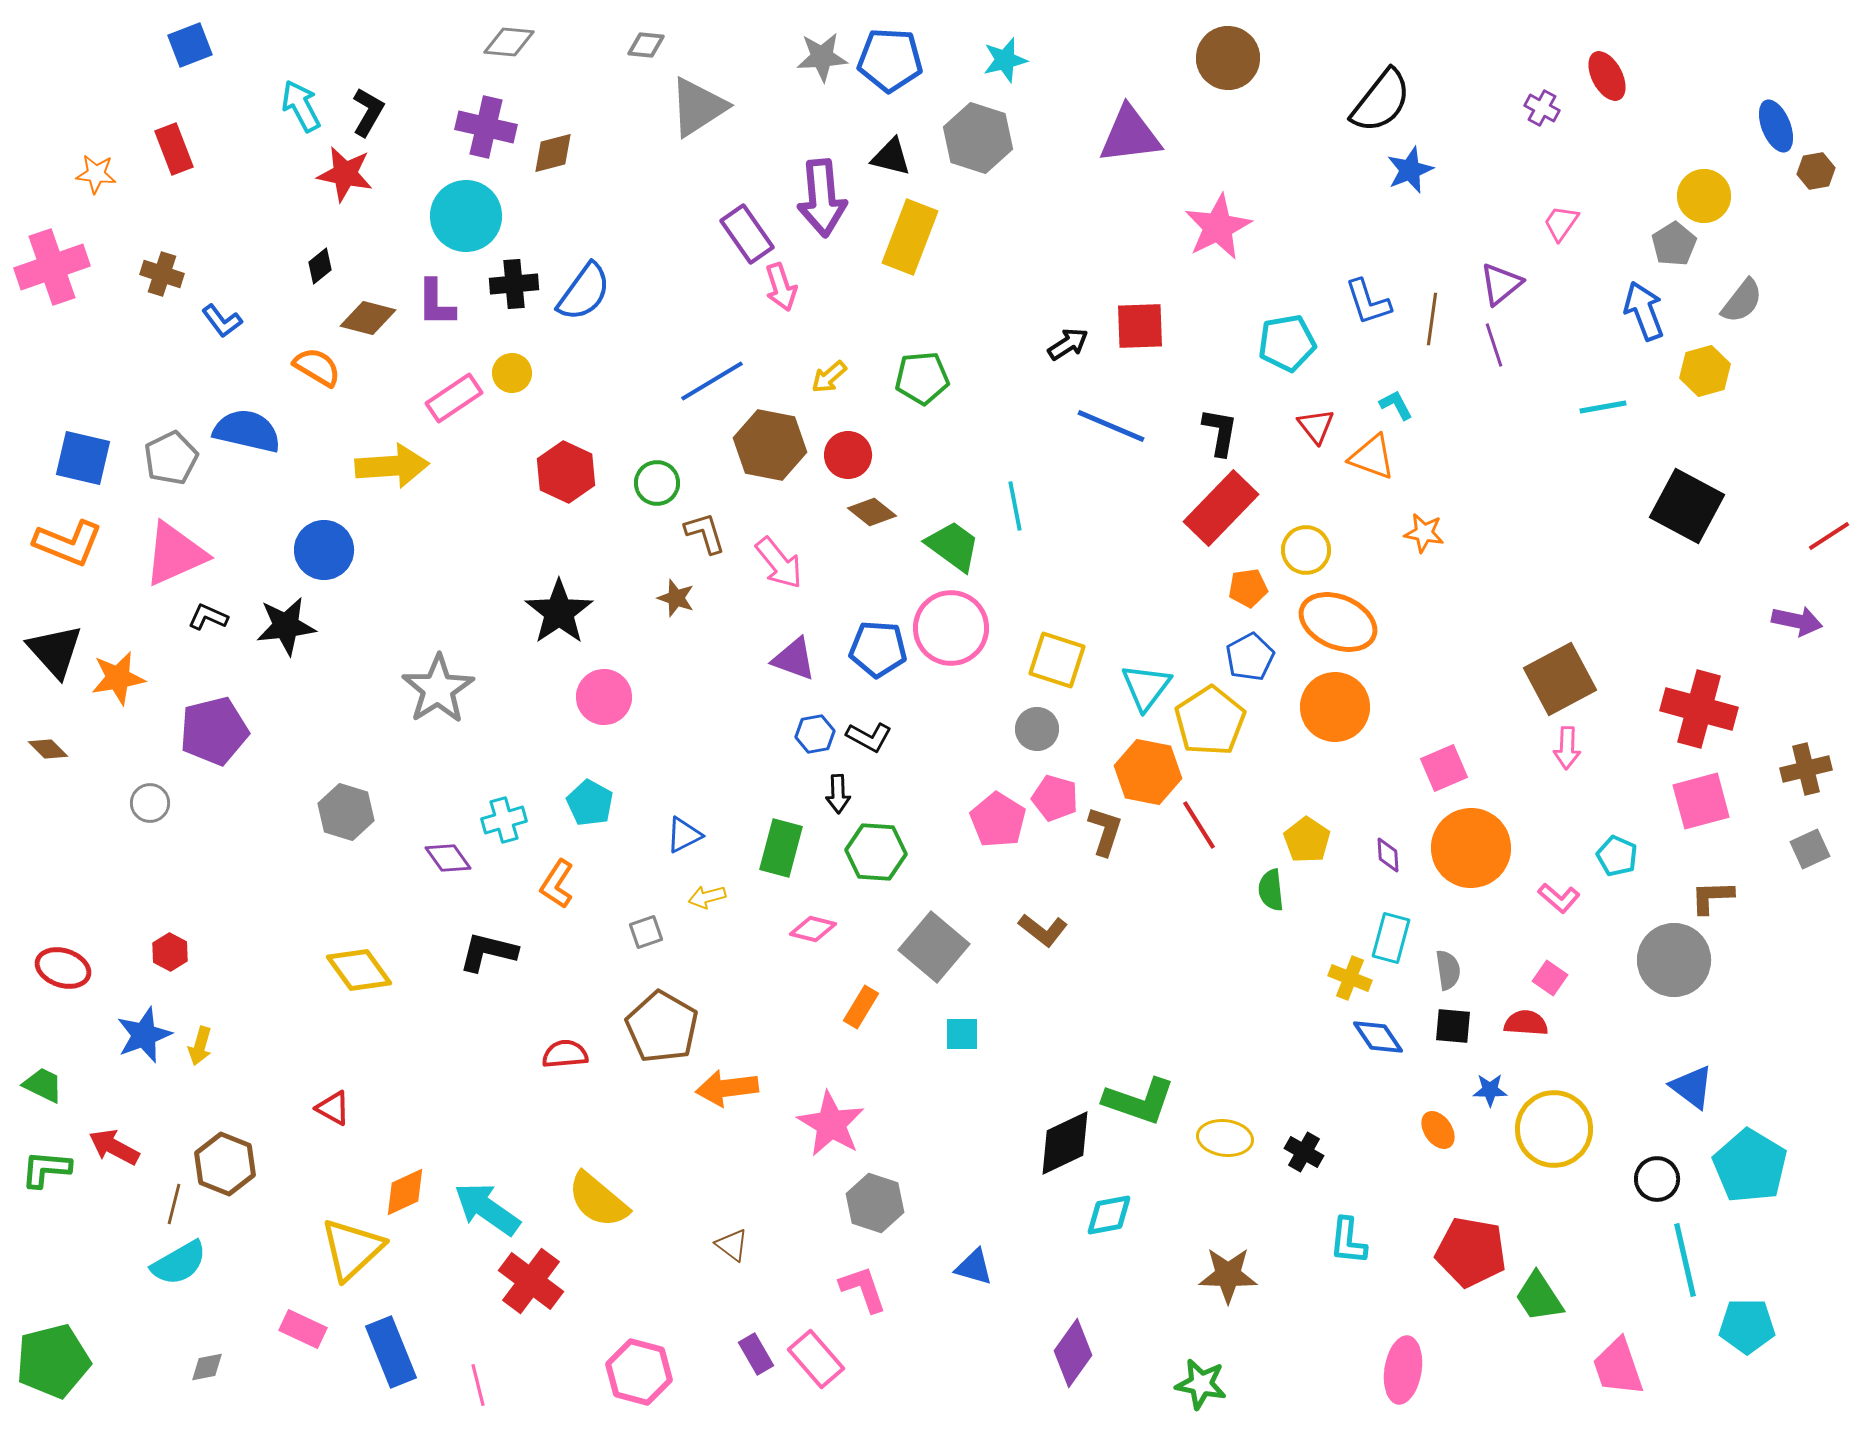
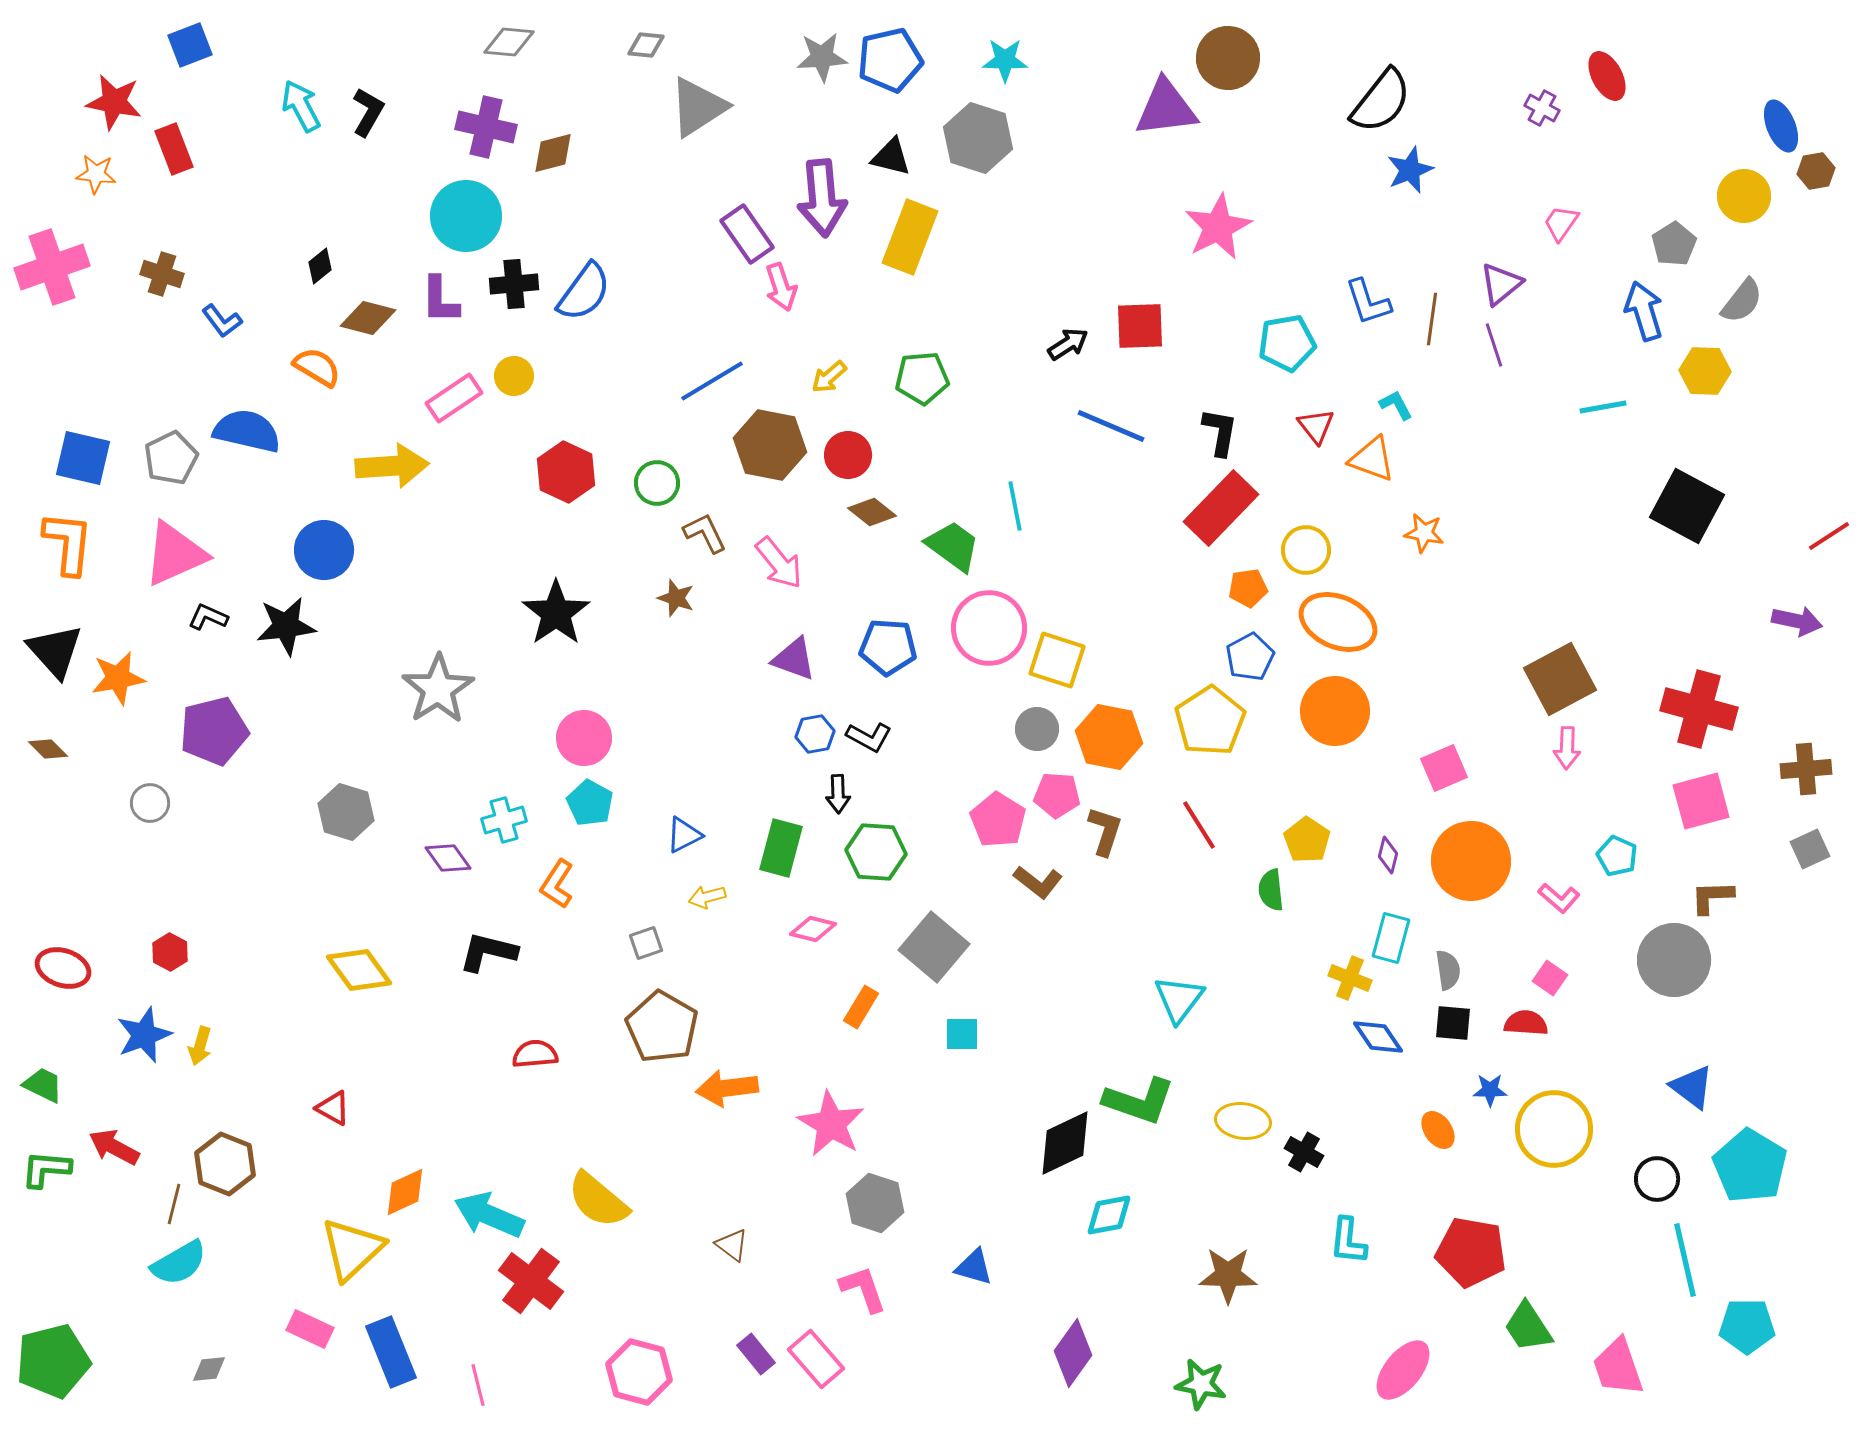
blue pentagon at (890, 60): rotated 16 degrees counterclockwise
cyan star at (1005, 60): rotated 15 degrees clockwise
blue ellipse at (1776, 126): moved 5 px right
purple triangle at (1130, 135): moved 36 px right, 27 px up
red star at (345, 174): moved 231 px left, 72 px up
yellow circle at (1704, 196): moved 40 px right
purple L-shape at (436, 303): moved 4 px right, 3 px up
blue arrow at (1644, 311): rotated 4 degrees clockwise
yellow hexagon at (1705, 371): rotated 18 degrees clockwise
yellow circle at (512, 373): moved 2 px right, 3 px down
orange triangle at (1372, 457): moved 2 px down
brown L-shape at (705, 533): rotated 9 degrees counterclockwise
orange L-shape at (68, 543): rotated 106 degrees counterclockwise
black star at (559, 612): moved 3 px left, 1 px down
pink circle at (951, 628): moved 38 px right
blue pentagon at (878, 649): moved 10 px right, 2 px up
cyan triangle at (1146, 687): moved 33 px right, 312 px down
pink circle at (604, 697): moved 20 px left, 41 px down
orange circle at (1335, 707): moved 4 px down
brown cross at (1806, 769): rotated 9 degrees clockwise
orange hexagon at (1148, 772): moved 39 px left, 35 px up
pink pentagon at (1055, 798): moved 2 px right, 3 px up; rotated 12 degrees counterclockwise
orange circle at (1471, 848): moved 13 px down
purple diamond at (1388, 855): rotated 18 degrees clockwise
brown L-shape at (1043, 930): moved 5 px left, 48 px up
gray square at (646, 932): moved 11 px down
black square at (1453, 1026): moved 3 px up
red semicircle at (565, 1054): moved 30 px left
yellow ellipse at (1225, 1138): moved 18 px right, 17 px up
cyan arrow at (487, 1209): moved 2 px right, 6 px down; rotated 12 degrees counterclockwise
green trapezoid at (1539, 1297): moved 11 px left, 30 px down
pink rectangle at (303, 1329): moved 7 px right
purple rectangle at (756, 1354): rotated 9 degrees counterclockwise
gray diamond at (207, 1367): moved 2 px right, 2 px down; rotated 6 degrees clockwise
pink ellipse at (1403, 1370): rotated 30 degrees clockwise
